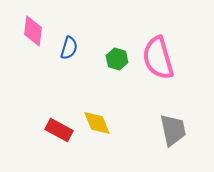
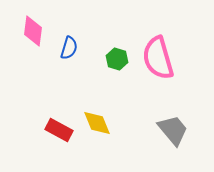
gray trapezoid: rotated 28 degrees counterclockwise
